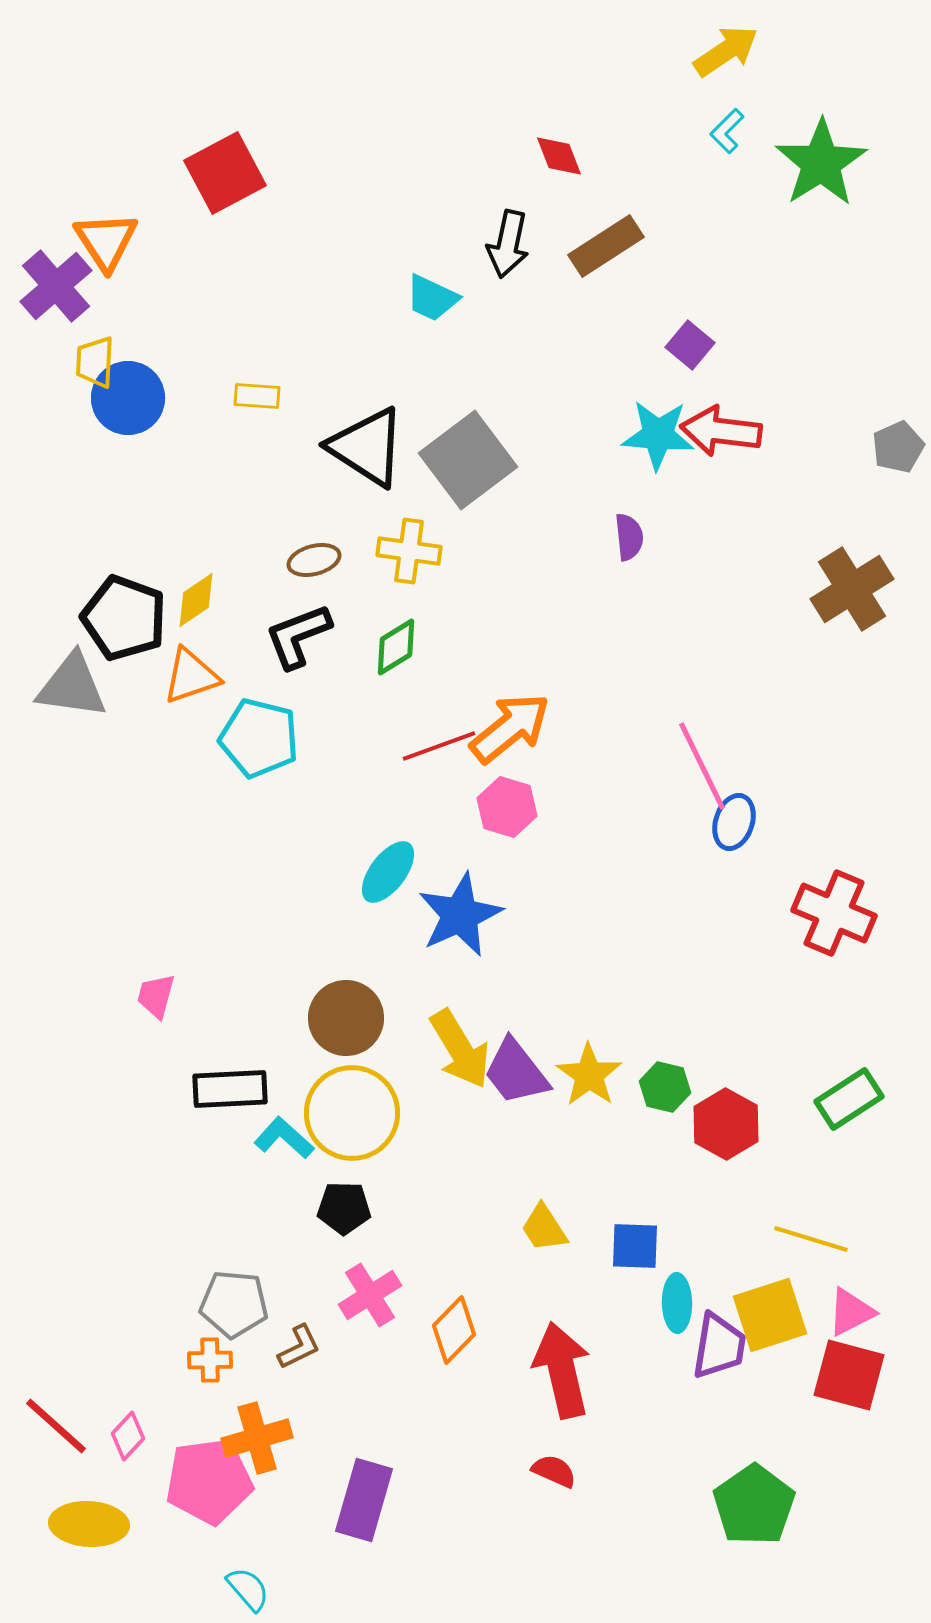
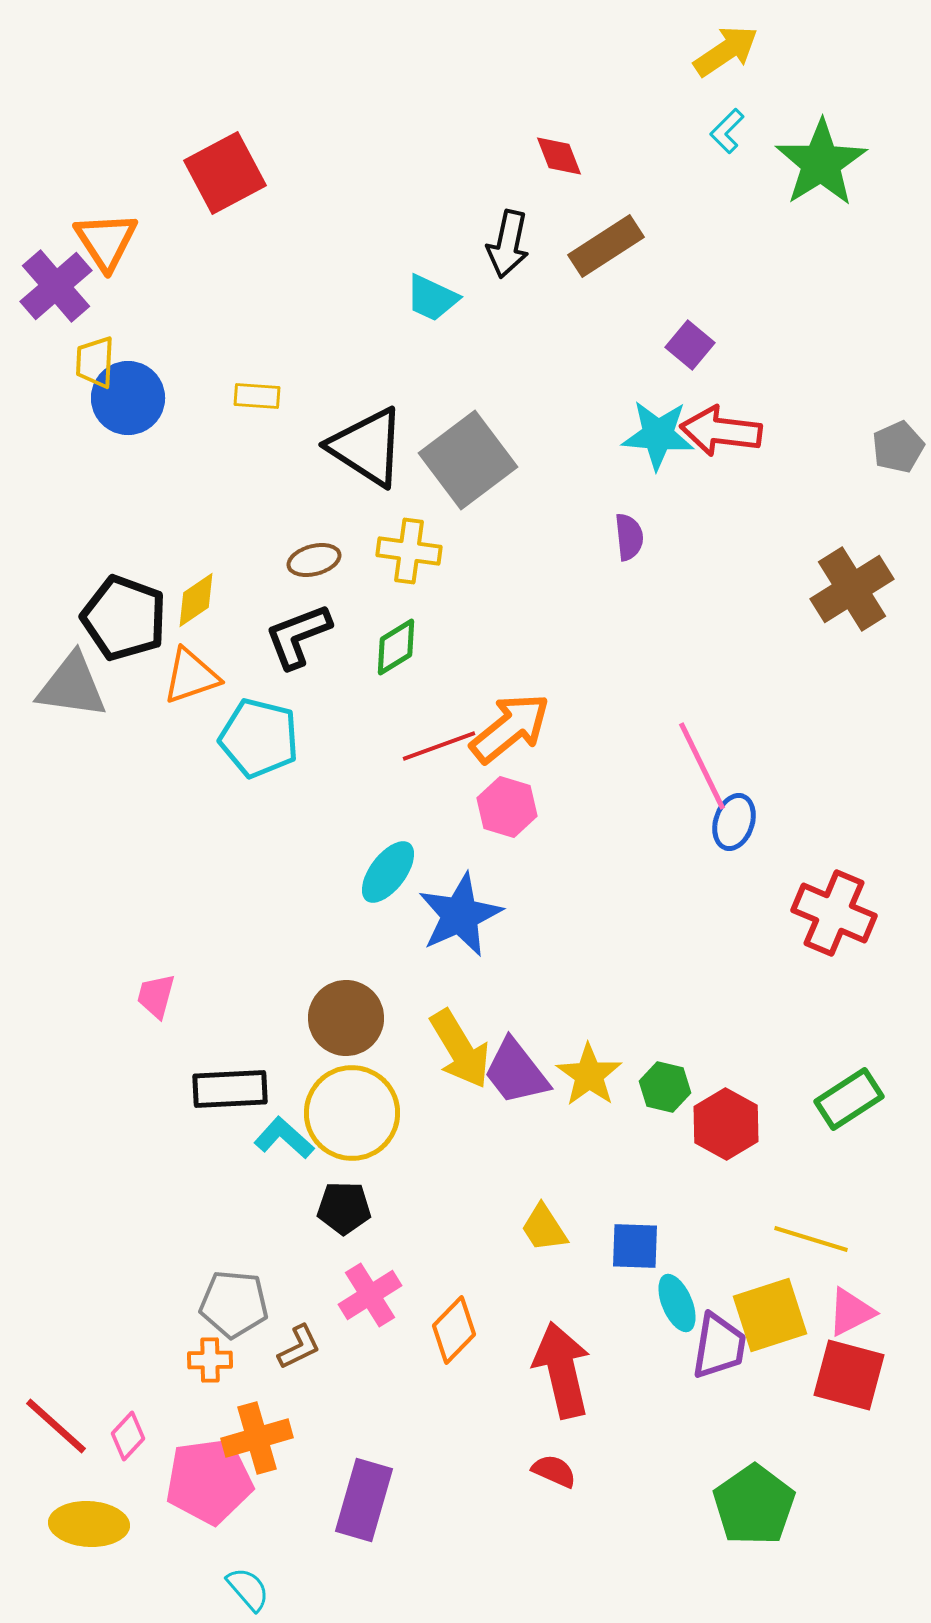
cyan ellipse at (677, 1303): rotated 22 degrees counterclockwise
